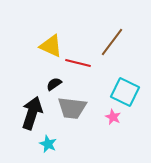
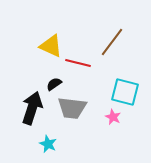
cyan square: rotated 12 degrees counterclockwise
black arrow: moved 5 px up
